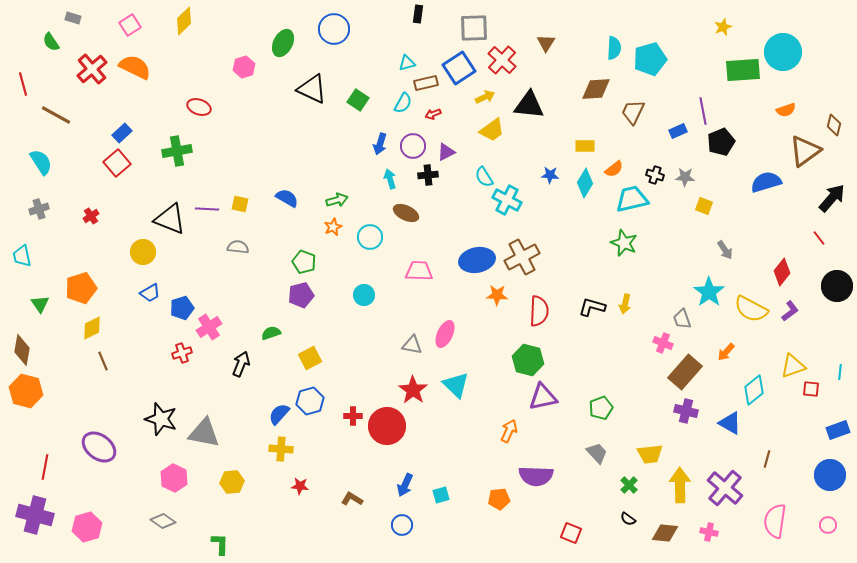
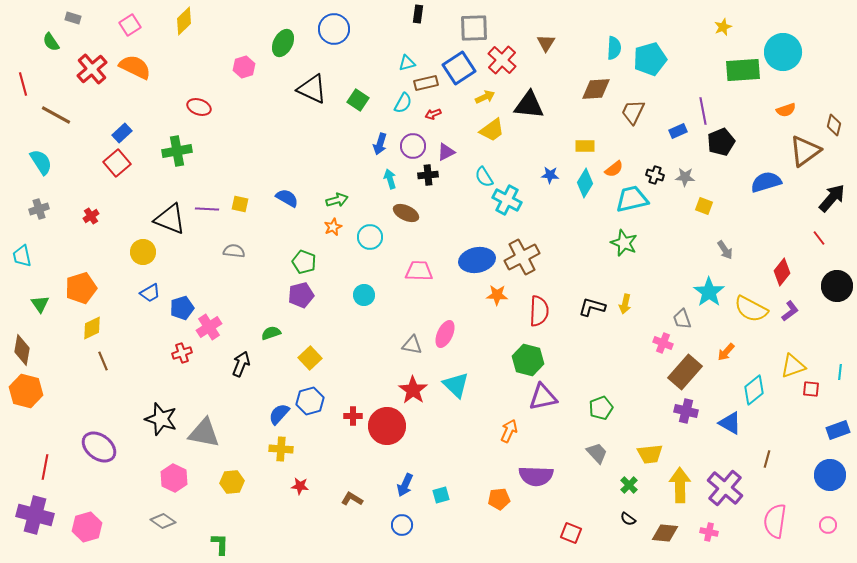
gray semicircle at (238, 247): moved 4 px left, 4 px down
yellow square at (310, 358): rotated 15 degrees counterclockwise
